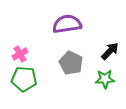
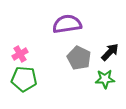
black arrow: moved 1 px down
gray pentagon: moved 8 px right, 5 px up
